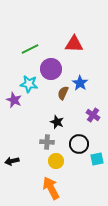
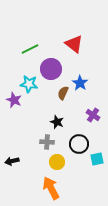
red triangle: rotated 36 degrees clockwise
yellow circle: moved 1 px right, 1 px down
